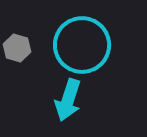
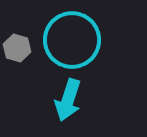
cyan circle: moved 10 px left, 5 px up
